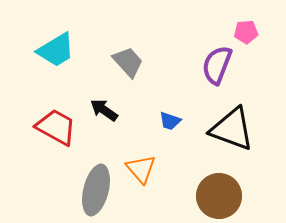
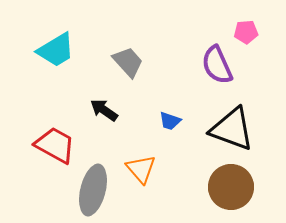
purple semicircle: rotated 45 degrees counterclockwise
red trapezoid: moved 1 px left, 18 px down
gray ellipse: moved 3 px left
brown circle: moved 12 px right, 9 px up
